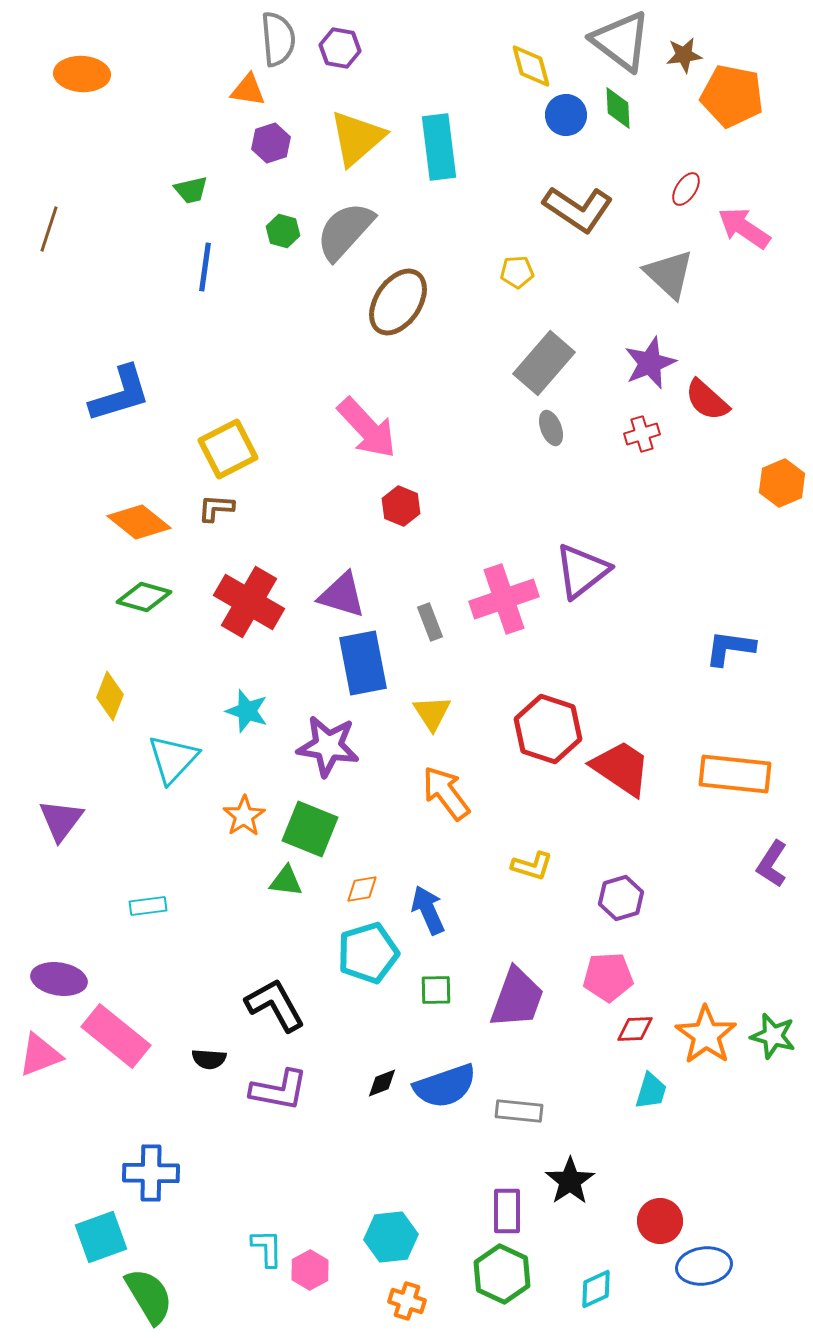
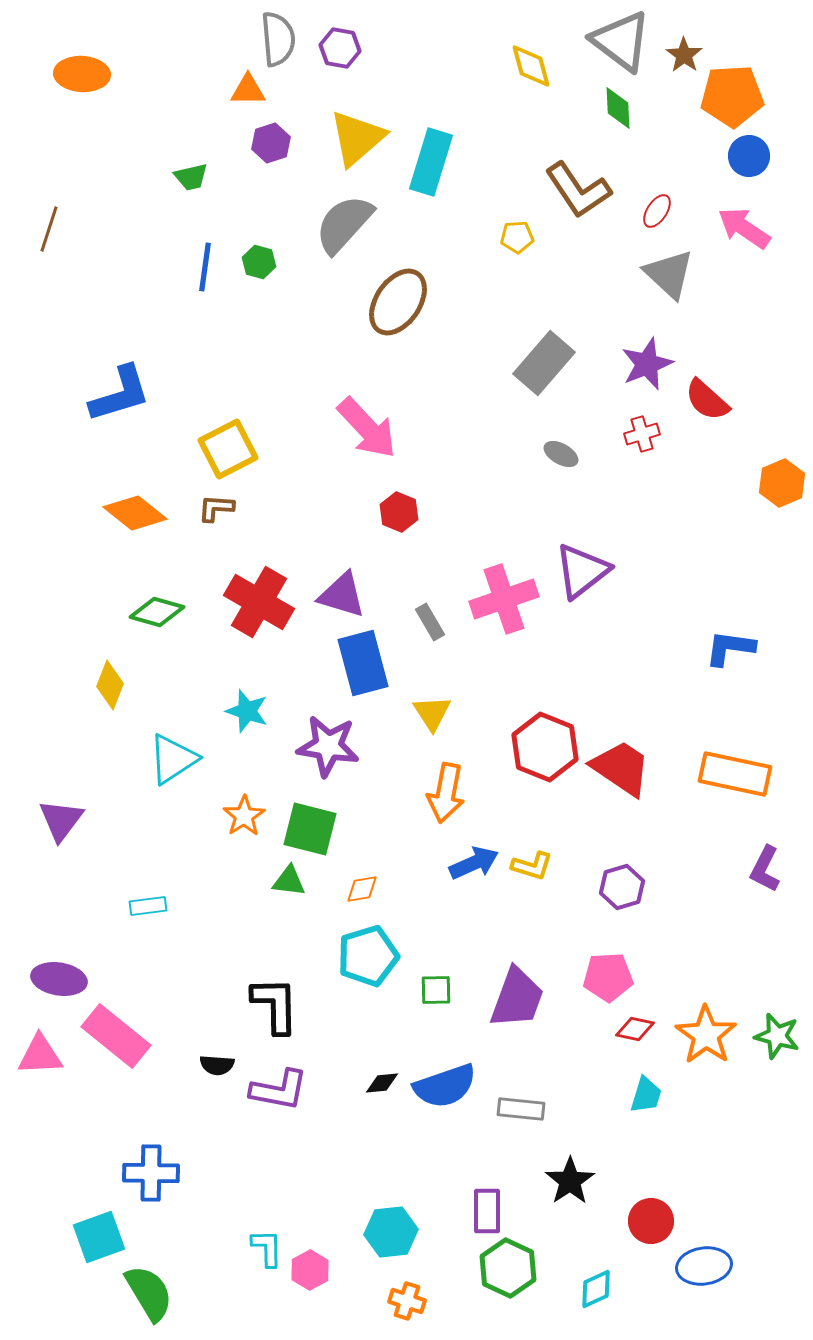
brown star at (684, 55): rotated 30 degrees counterclockwise
orange triangle at (248, 90): rotated 9 degrees counterclockwise
orange pentagon at (732, 96): rotated 14 degrees counterclockwise
blue circle at (566, 115): moved 183 px right, 41 px down
cyan rectangle at (439, 147): moved 8 px left, 15 px down; rotated 24 degrees clockwise
red ellipse at (686, 189): moved 29 px left, 22 px down
green trapezoid at (191, 190): moved 13 px up
brown L-shape at (578, 209): moved 19 px up; rotated 22 degrees clockwise
green hexagon at (283, 231): moved 24 px left, 31 px down
gray semicircle at (345, 231): moved 1 px left, 7 px up
yellow pentagon at (517, 272): moved 35 px up
purple star at (650, 363): moved 3 px left, 1 px down
gray ellipse at (551, 428): moved 10 px right, 26 px down; rotated 40 degrees counterclockwise
red hexagon at (401, 506): moved 2 px left, 6 px down
orange diamond at (139, 522): moved 4 px left, 9 px up
green diamond at (144, 597): moved 13 px right, 15 px down
red cross at (249, 602): moved 10 px right
gray rectangle at (430, 622): rotated 9 degrees counterclockwise
blue rectangle at (363, 663): rotated 4 degrees counterclockwise
yellow diamond at (110, 696): moved 11 px up
red hexagon at (548, 729): moved 3 px left, 18 px down; rotated 4 degrees clockwise
cyan triangle at (173, 759): rotated 14 degrees clockwise
orange rectangle at (735, 774): rotated 6 degrees clockwise
orange arrow at (446, 793): rotated 132 degrees counterclockwise
green square at (310, 829): rotated 8 degrees counterclockwise
purple L-shape at (772, 864): moved 7 px left, 5 px down; rotated 6 degrees counterclockwise
green triangle at (286, 881): moved 3 px right
purple hexagon at (621, 898): moved 1 px right, 11 px up
blue arrow at (428, 910): moved 46 px right, 47 px up; rotated 90 degrees clockwise
cyan pentagon at (368, 953): moved 3 px down
black L-shape at (275, 1005): rotated 28 degrees clockwise
red diamond at (635, 1029): rotated 15 degrees clockwise
green star at (773, 1036): moved 4 px right
pink triangle at (40, 1055): rotated 18 degrees clockwise
black semicircle at (209, 1059): moved 8 px right, 6 px down
black diamond at (382, 1083): rotated 16 degrees clockwise
cyan trapezoid at (651, 1091): moved 5 px left, 4 px down
gray rectangle at (519, 1111): moved 2 px right, 2 px up
purple rectangle at (507, 1211): moved 20 px left
red circle at (660, 1221): moved 9 px left
cyan square at (101, 1237): moved 2 px left
cyan hexagon at (391, 1237): moved 5 px up
green hexagon at (502, 1274): moved 6 px right, 6 px up
green semicircle at (149, 1296): moved 3 px up
